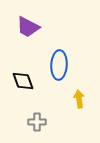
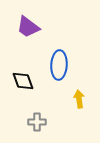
purple trapezoid: rotated 10 degrees clockwise
